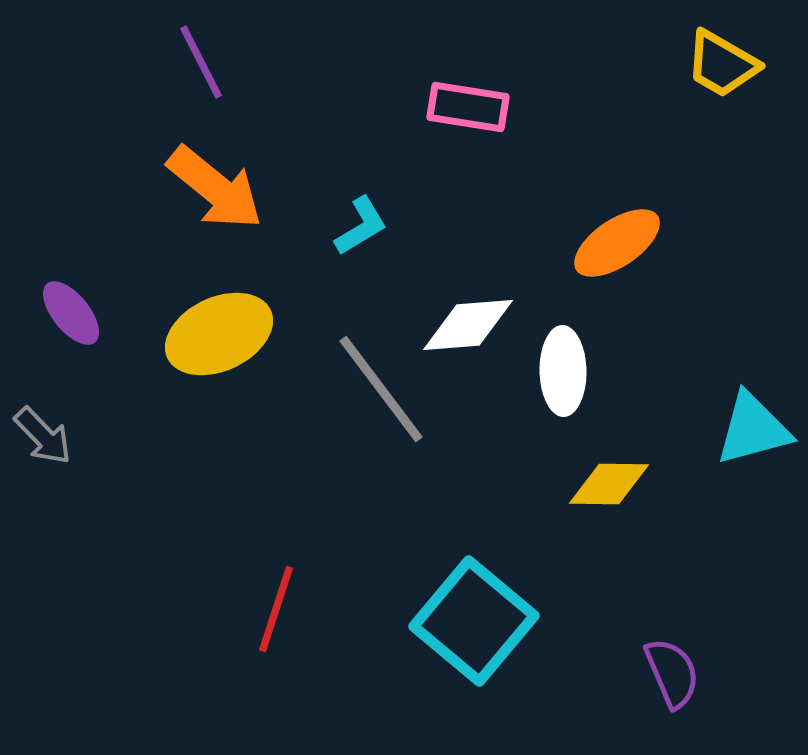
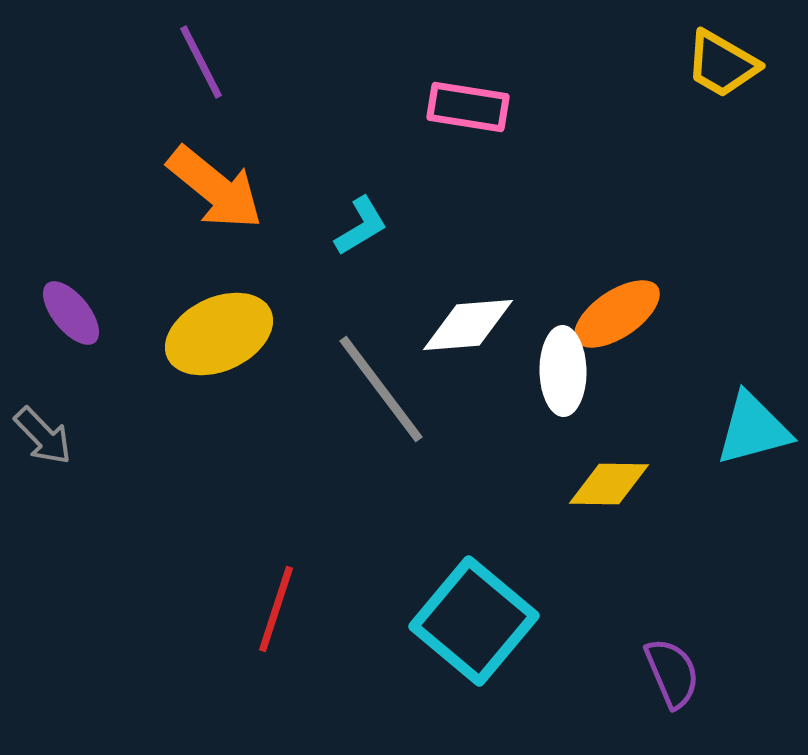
orange ellipse: moved 71 px down
